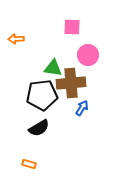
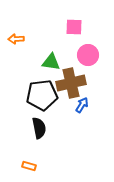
pink square: moved 2 px right
green triangle: moved 2 px left, 6 px up
brown cross: rotated 8 degrees counterclockwise
blue arrow: moved 3 px up
black semicircle: rotated 70 degrees counterclockwise
orange rectangle: moved 2 px down
